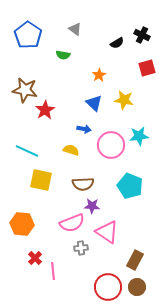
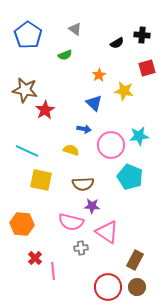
black cross: rotated 21 degrees counterclockwise
green semicircle: moved 2 px right; rotated 32 degrees counterclockwise
yellow star: moved 9 px up
cyan pentagon: moved 9 px up
pink semicircle: moved 1 px left, 1 px up; rotated 35 degrees clockwise
